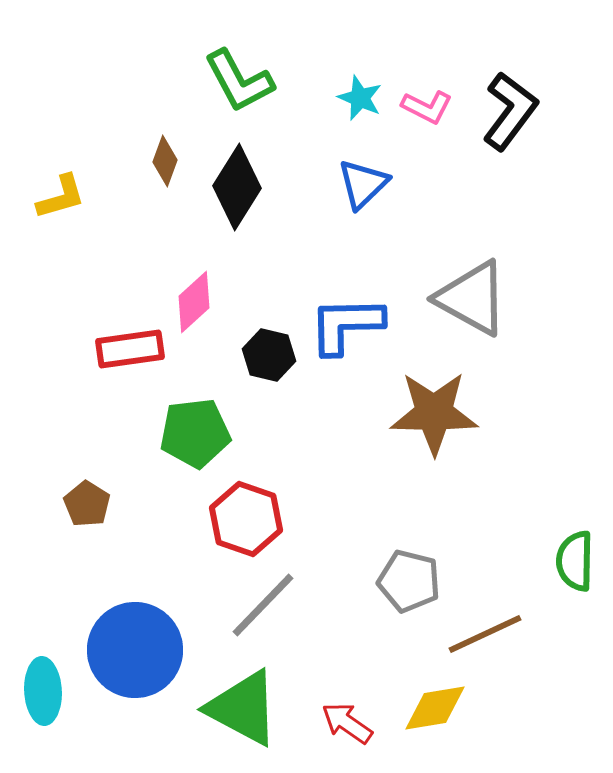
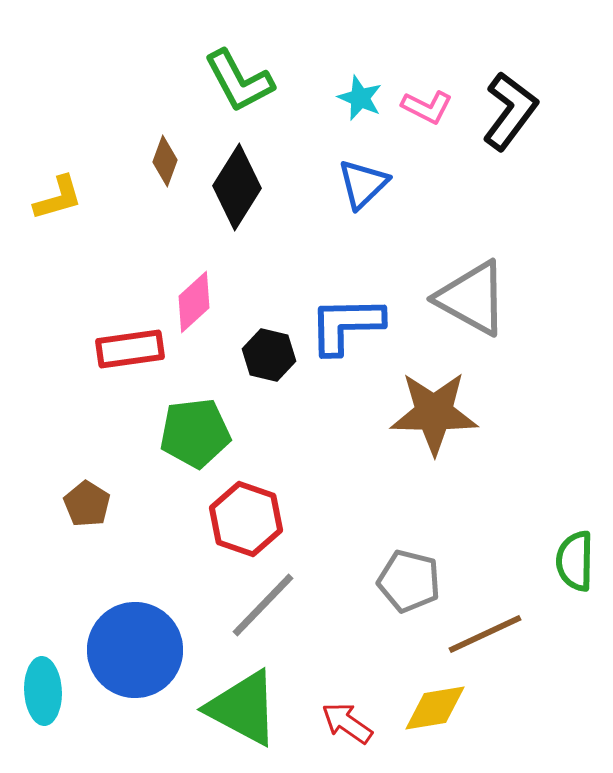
yellow L-shape: moved 3 px left, 1 px down
